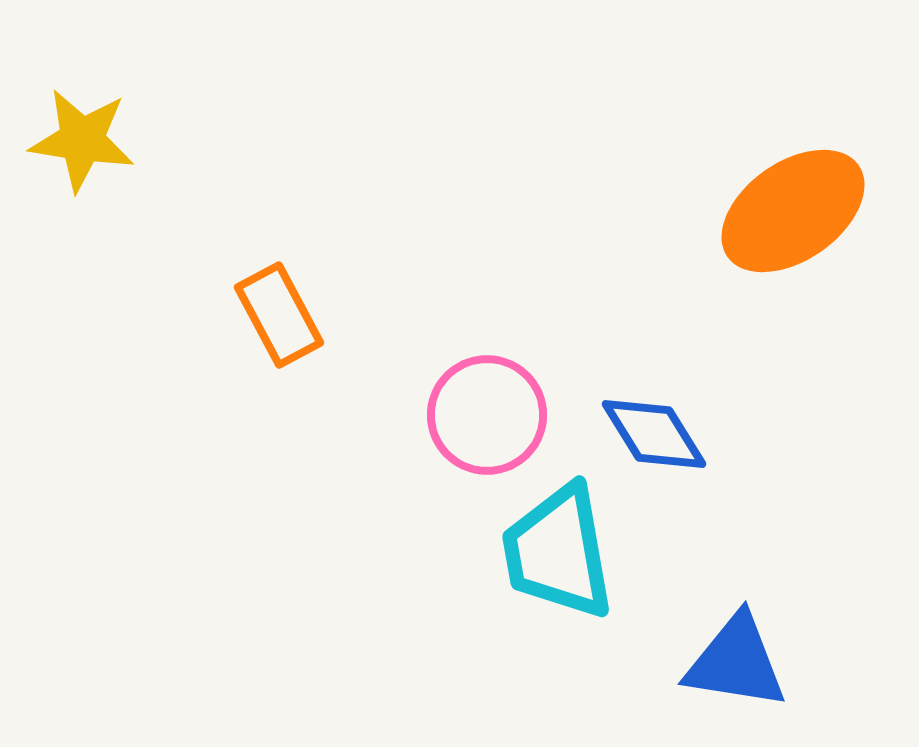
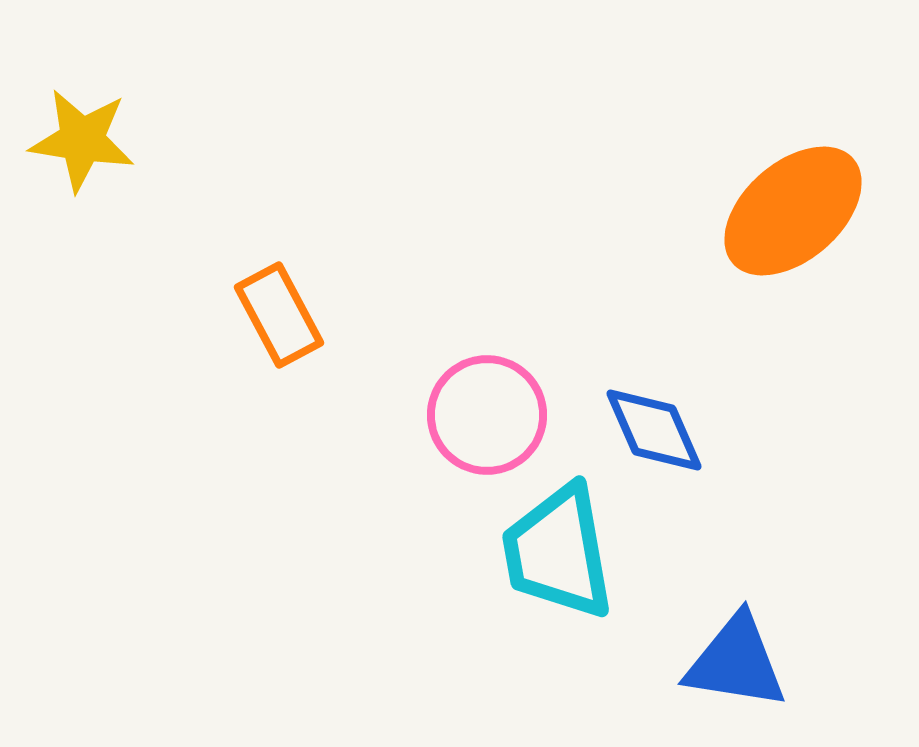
orange ellipse: rotated 6 degrees counterclockwise
blue diamond: moved 4 px up; rotated 8 degrees clockwise
